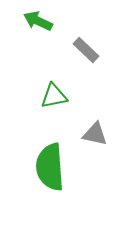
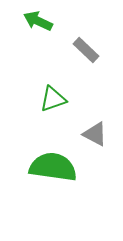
green triangle: moved 1 px left, 3 px down; rotated 8 degrees counterclockwise
gray triangle: rotated 16 degrees clockwise
green semicircle: moved 3 px right; rotated 102 degrees clockwise
